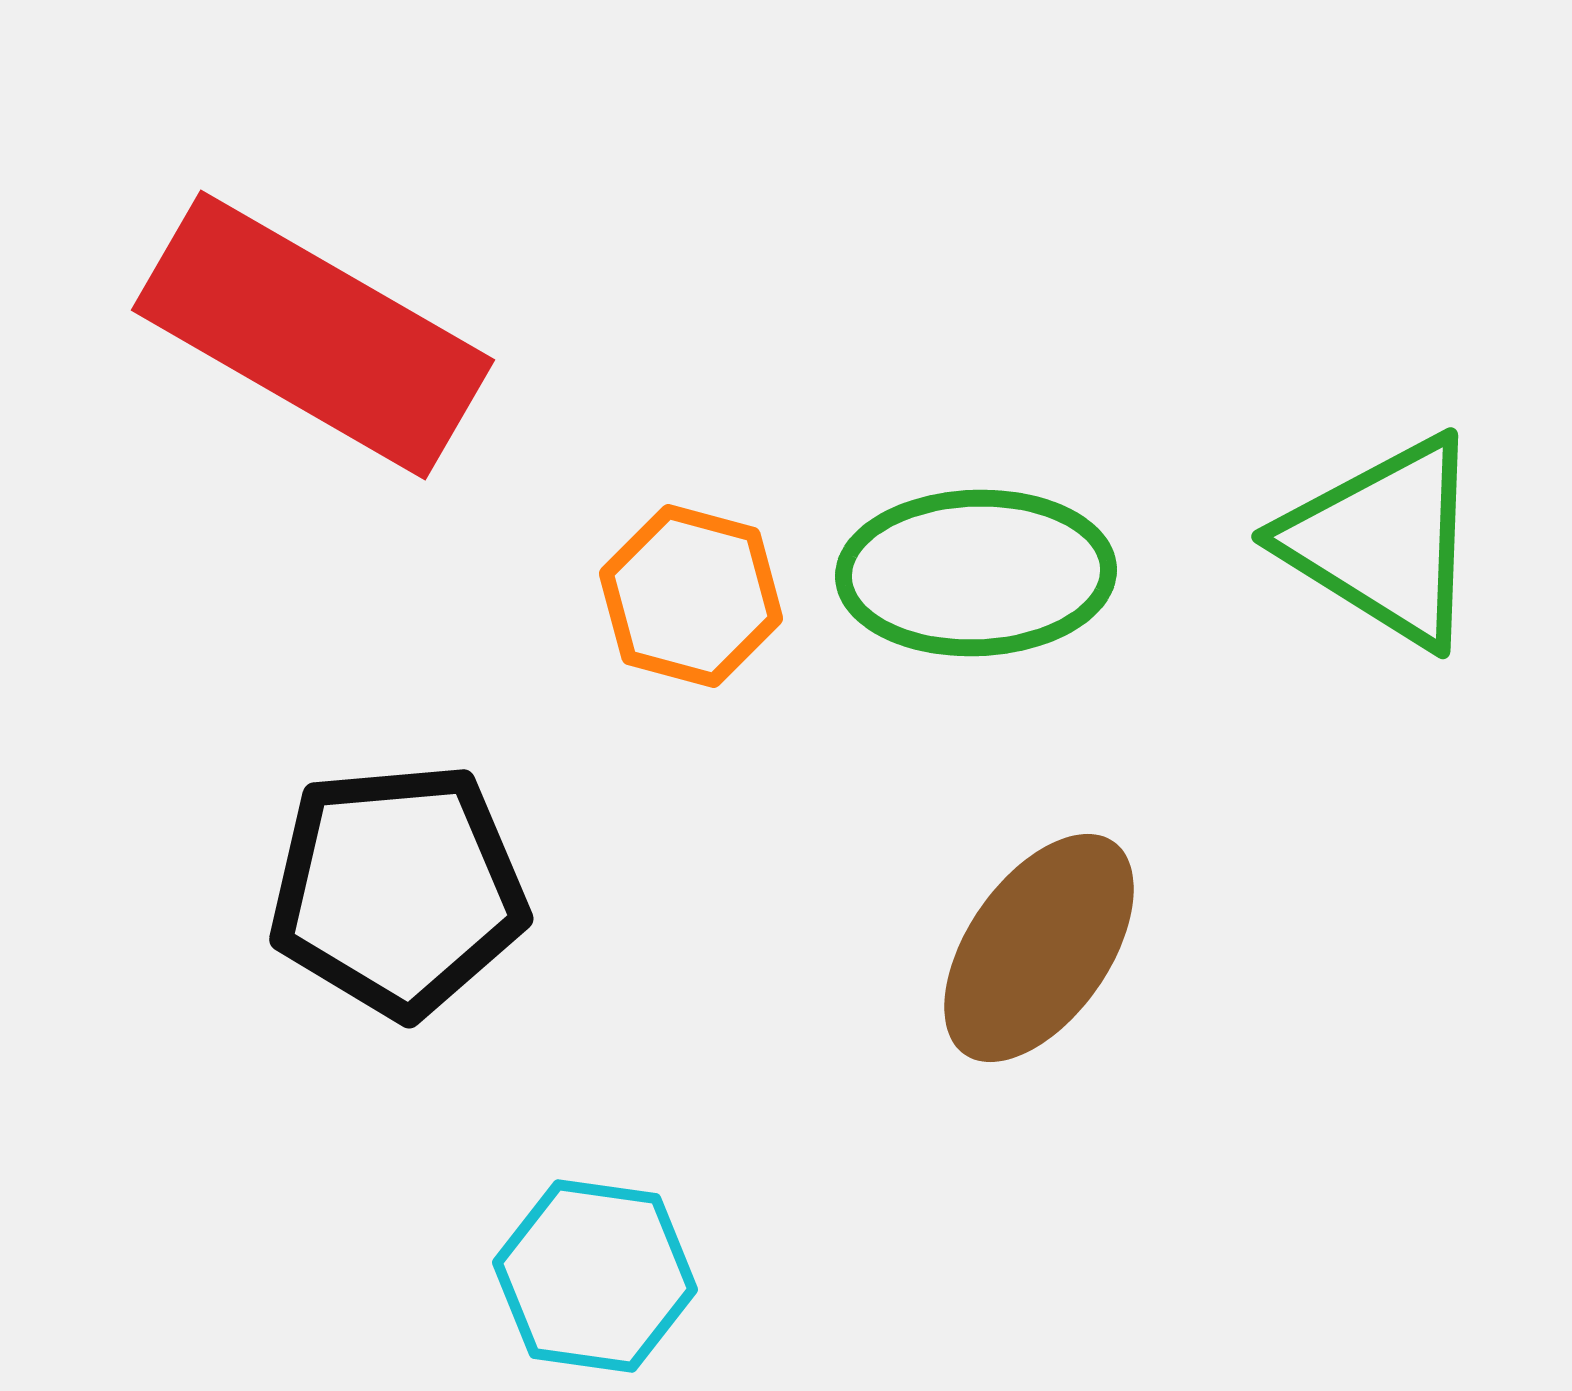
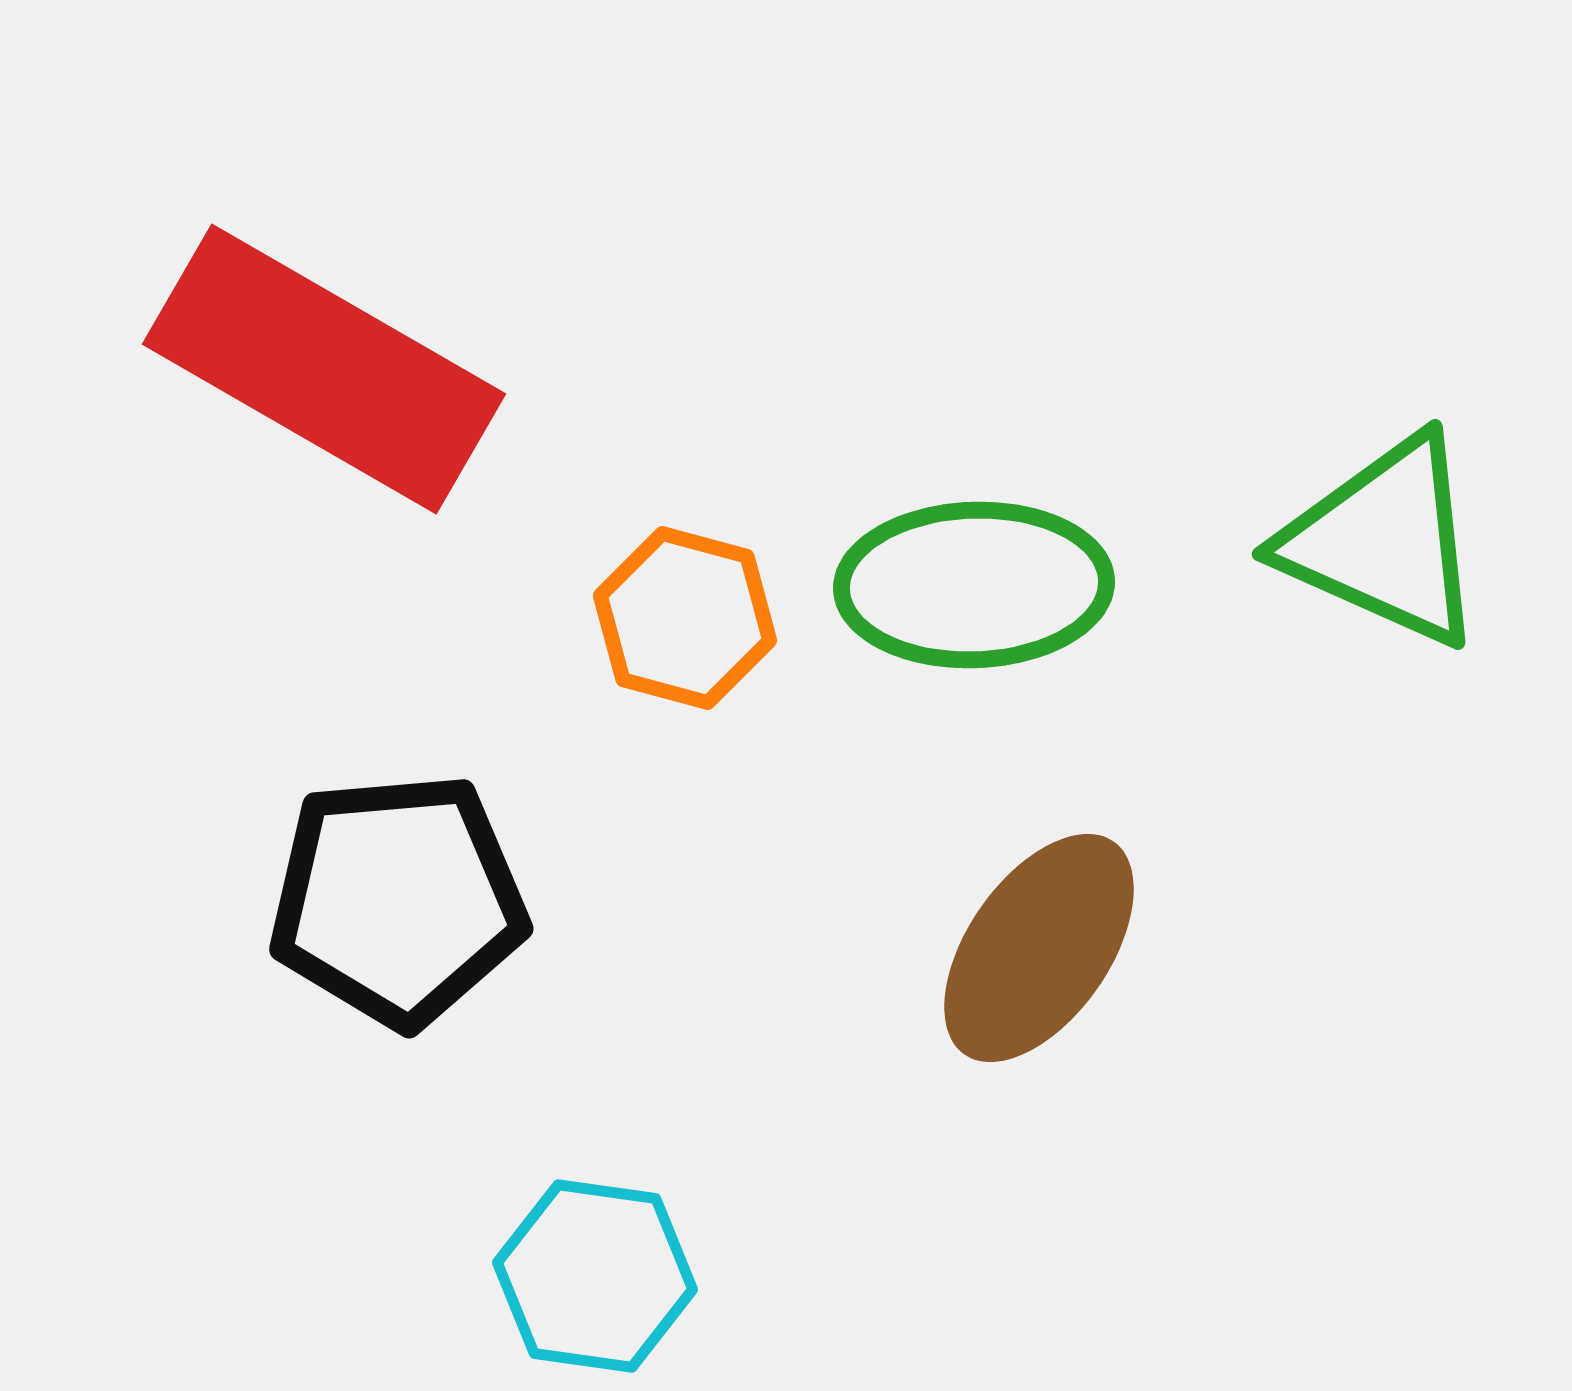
red rectangle: moved 11 px right, 34 px down
green triangle: rotated 8 degrees counterclockwise
green ellipse: moved 2 px left, 12 px down
orange hexagon: moved 6 px left, 22 px down
black pentagon: moved 10 px down
